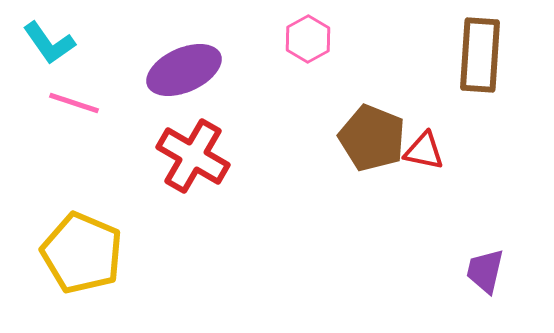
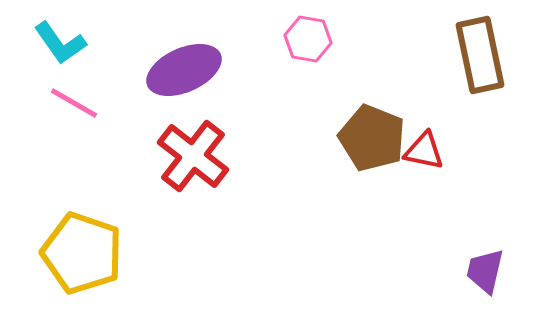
pink hexagon: rotated 21 degrees counterclockwise
cyan L-shape: moved 11 px right
brown rectangle: rotated 16 degrees counterclockwise
pink line: rotated 12 degrees clockwise
red cross: rotated 8 degrees clockwise
yellow pentagon: rotated 4 degrees counterclockwise
